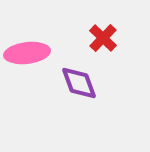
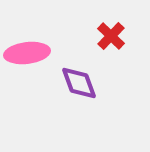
red cross: moved 8 px right, 2 px up
